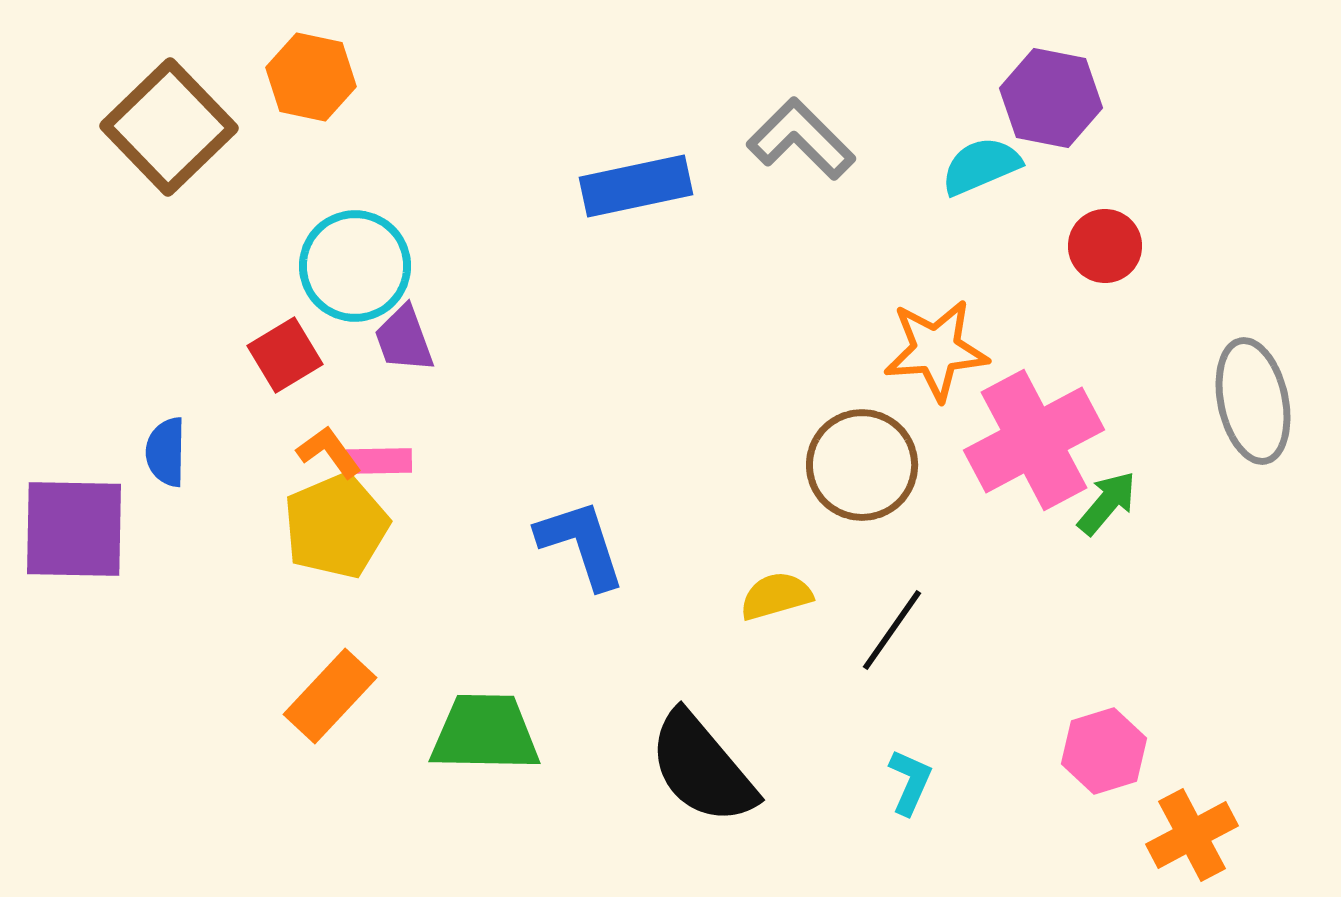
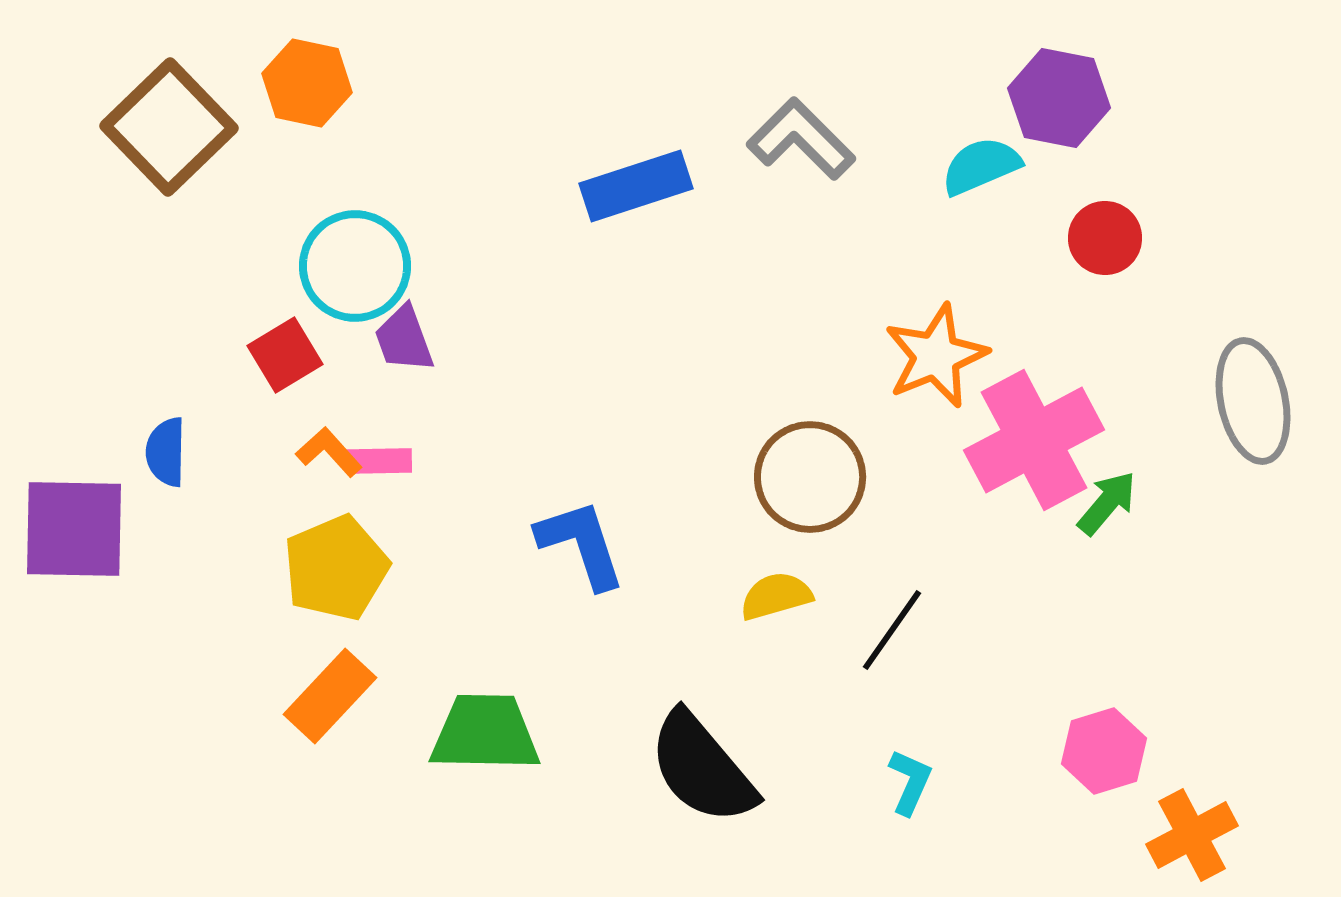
orange hexagon: moved 4 px left, 6 px down
purple hexagon: moved 8 px right
blue rectangle: rotated 6 degrees counterclockwise
red circle: moved 8 px up
orange star: moved 6 px down; rotated 18 degrees counterclockwise
orange L-shape: rotated 6 degrees counterclockwise
brown circle: moved 52 px left, 12 px down
yellow pentagon: moved 42 px down
